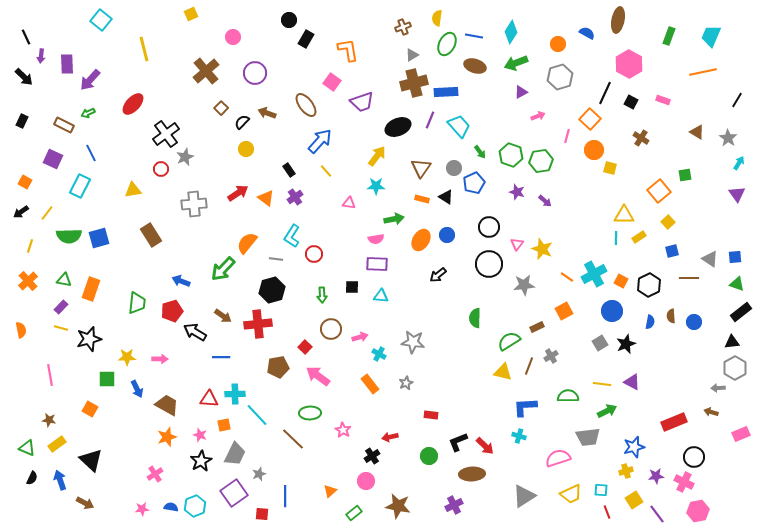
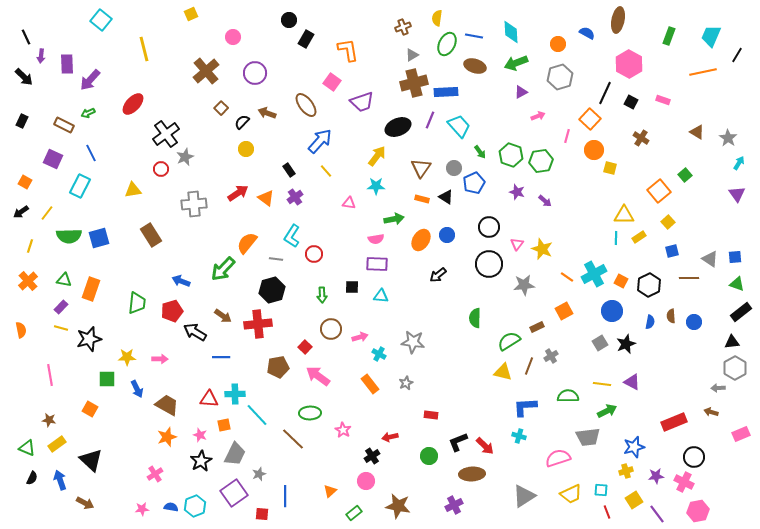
cyan diamond at (511, 32): rotated 35 degrees counterclockwise
black line at (737, 100): moved 45 px up
green square at (685, 175): rotated 32 degrees counterclockwise
